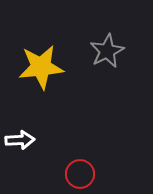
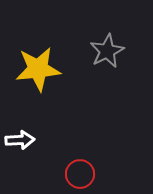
yellow star: moved 3 px left, 2 px down
